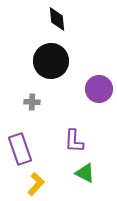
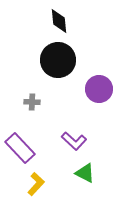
black diamond: moved 2 px right, 2 px down
black circle: moved 7 px right, 1 px up
purple L-shape: rotated 50 degrees counterclockwise
purple rectangle: moved 1 px up; rotated 24 degrees counterclockwise
